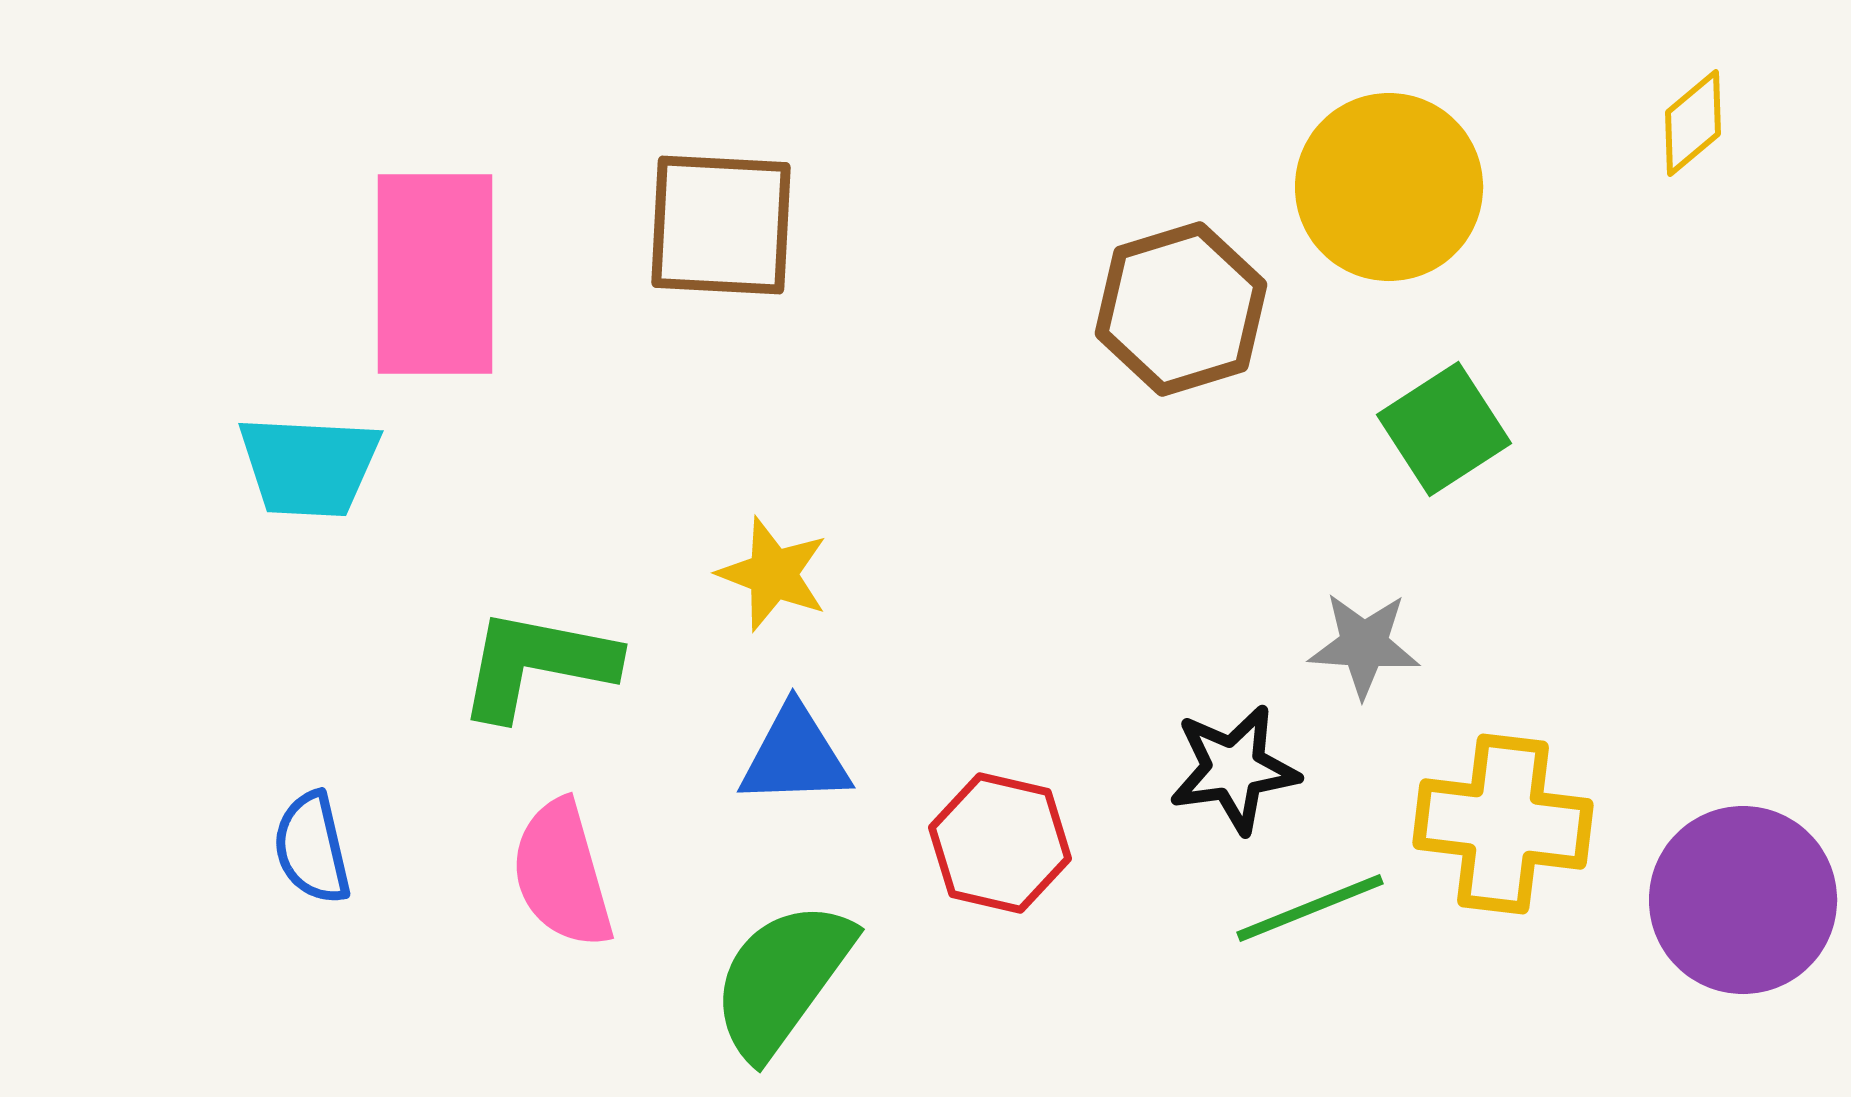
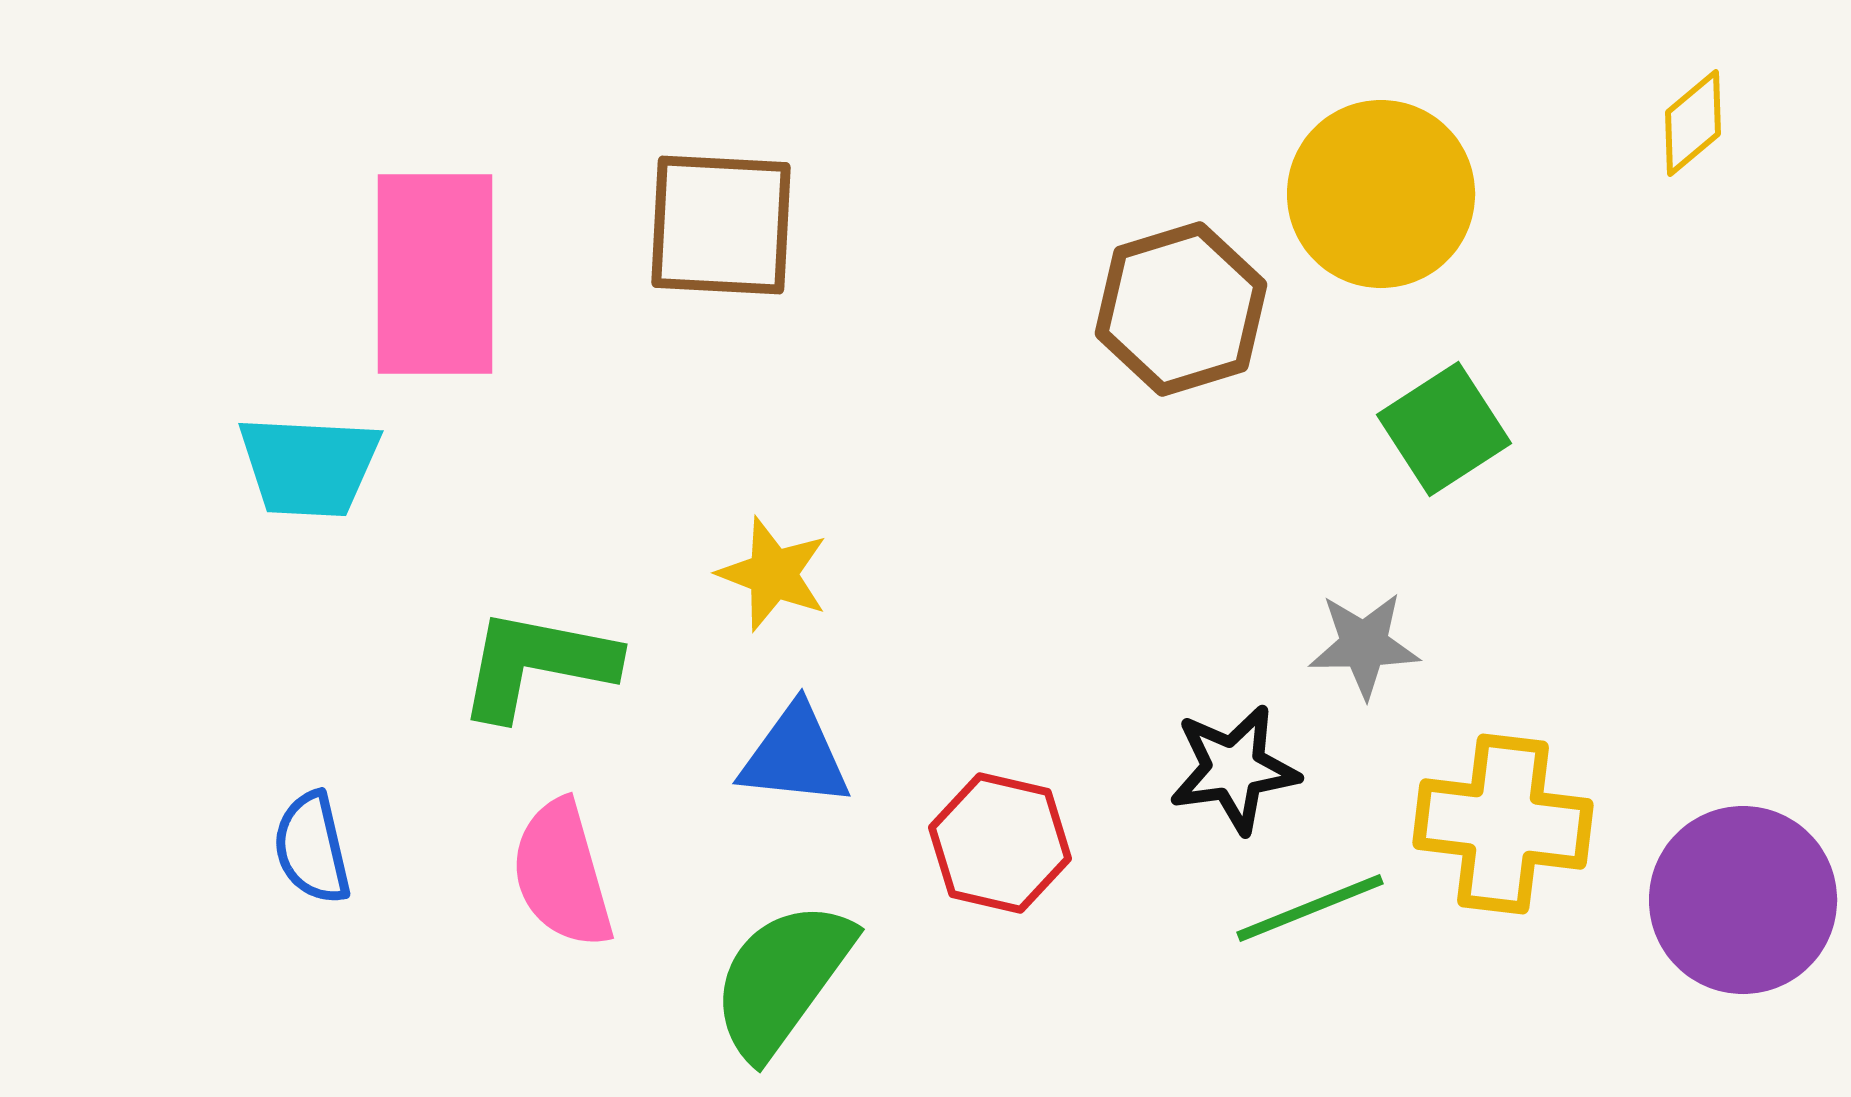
yellow circle: moved 8 px left, 7 px down
gray star: rotated 5 degrees counterclockwise
blue triangle: rotated 8 degrees clockwise
